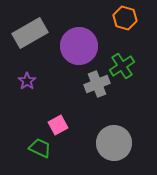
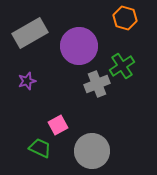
purple star: rotated 18 degrees clockwise
gray circle: moved 22 px left, 8 px down
